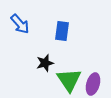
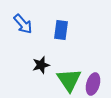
blue arrow: moved 3 px right
blue rectangle: moved 1 px left, 1 px up
black star: moved 4 px left, 2 px down
